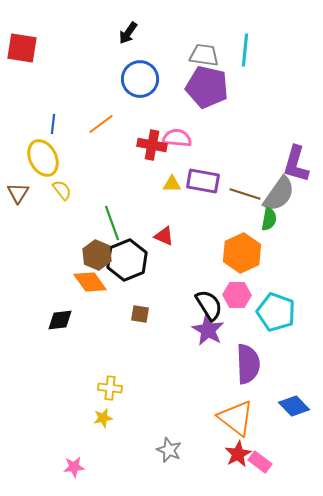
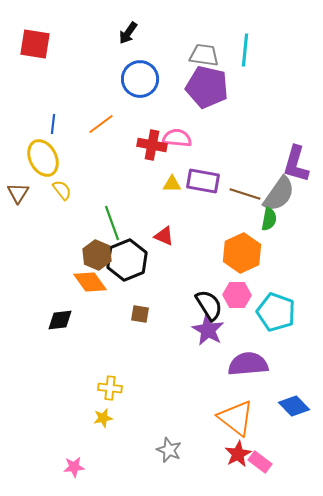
red square: moved 13 px right, 4 px up
purple semicircle: rotated 93 degrees counterclockwise
